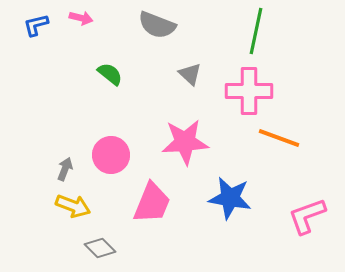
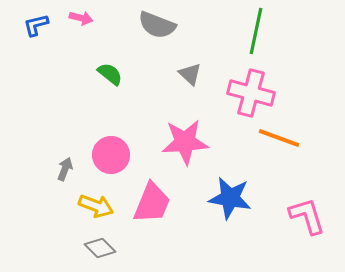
pink cross: moved 2 px right, 2 px down; rotated 15 degrees clockwise
yellow arrow: moved 23 px right
pink L-shape: rotated 93 degrees clockwise
